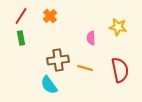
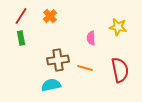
cyan semicircle: moved 2 px right; rotated 114 degrees clockwise
